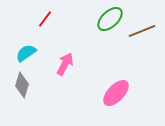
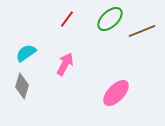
red line: moved 22 px right
gray diamond: moved 1 px down
